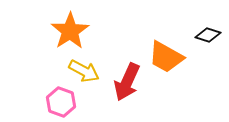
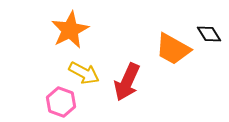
orange star: moved 1 px up; rotated 6 degrees clockwise
black diamond: moved 1 px right, 1 px up; rotated 40 degrees clockwise
orange trapezoid: moved 7 px right, 8 px up
yellow arrow: moved 2 px down
